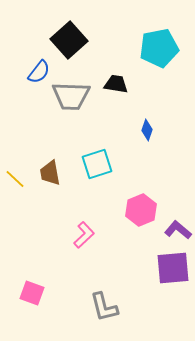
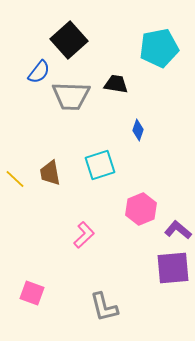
blue diamond: moved 9 px left
cyan square: moved 3 px right, 1 px down
pink hexagon: moved 1 px up
